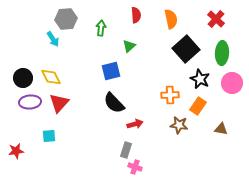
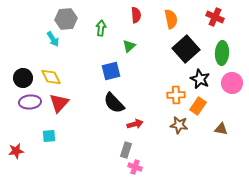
red cross: moved 1 px left, 2 px up; rotated 18 degrees counterclockwise
orange cross: moved 6 px right
